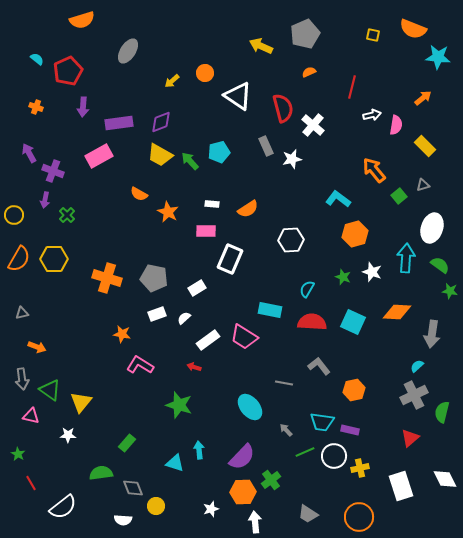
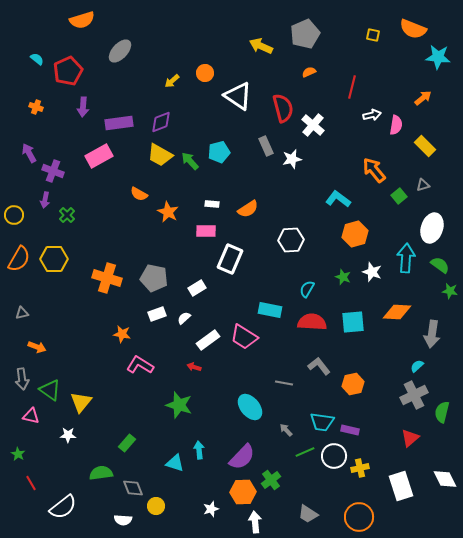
gray ellipse at (128, 51): moved 8 px left; rotated 10 degrees clockwise
cyan square at (353, 322): rotated 30 degrees counterclockwise
orange hexagon at (354, 390): moved 1 px left, 6 px up
